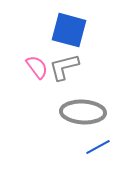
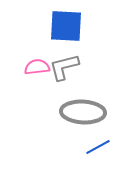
blue square: moved 3 px left, 4 px up; rotated 12 degrees counterclockwise
pink semicircle: rotated 60 degrees counterclockwise
